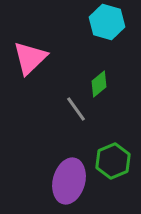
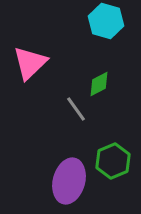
cyan hexagon: moved 1 px left, 1 px up
pink triangle: moved 5 px down
green diamond: rotated 12 degrees clockwise
